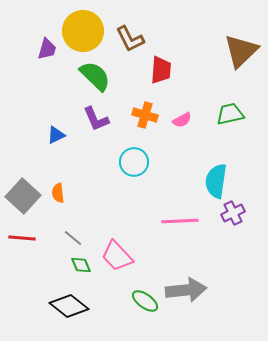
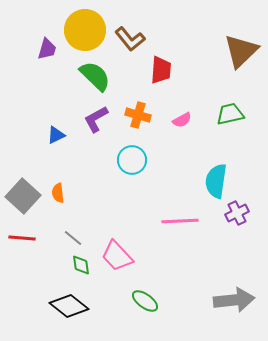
yellow circle: moved 2 px right, 1 px up
brown L-shape: rotated 12 degrees counterclockwise
orange cross: moved 7 px left
purple L-shape: rotated 84 degrees clockwise
cyan circle: moved 2 px left, 2 px up
purple cross: moved 4 px right
green diamond: rotated 15 degrees clockwise
gray arrow: moved 48 px right, 10 px down
